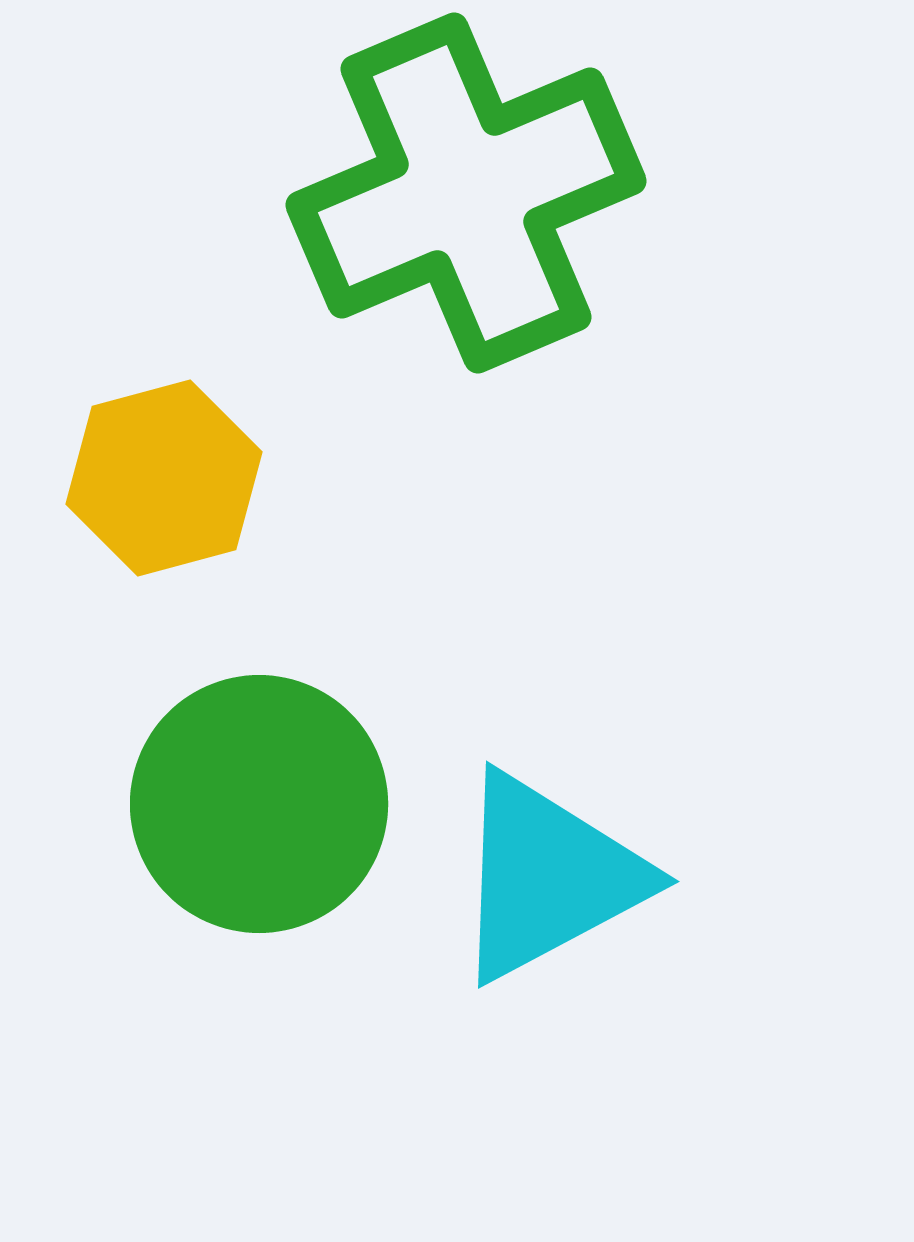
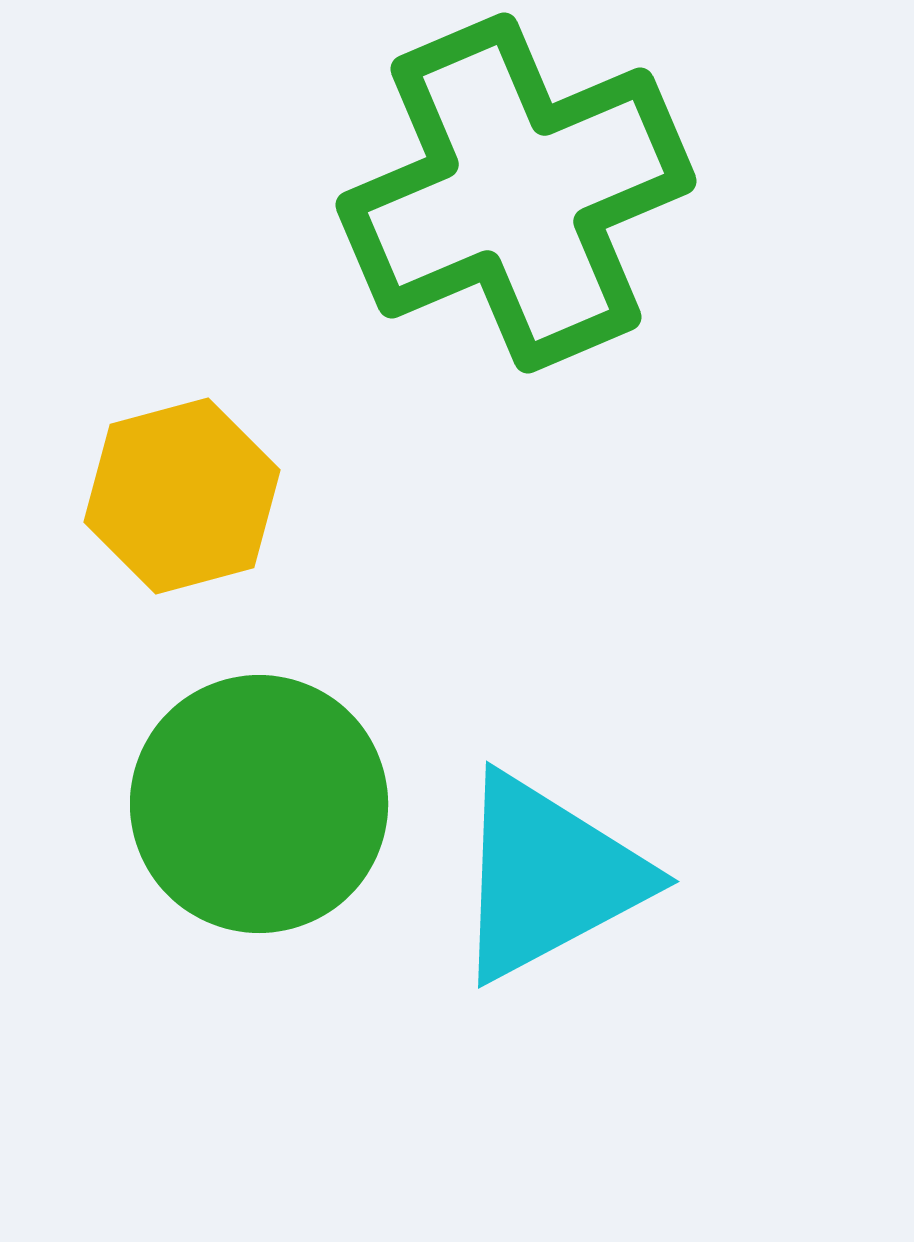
green cross: moved 50 px right
yellow hexagon: moved 18 px right, 18 px down
